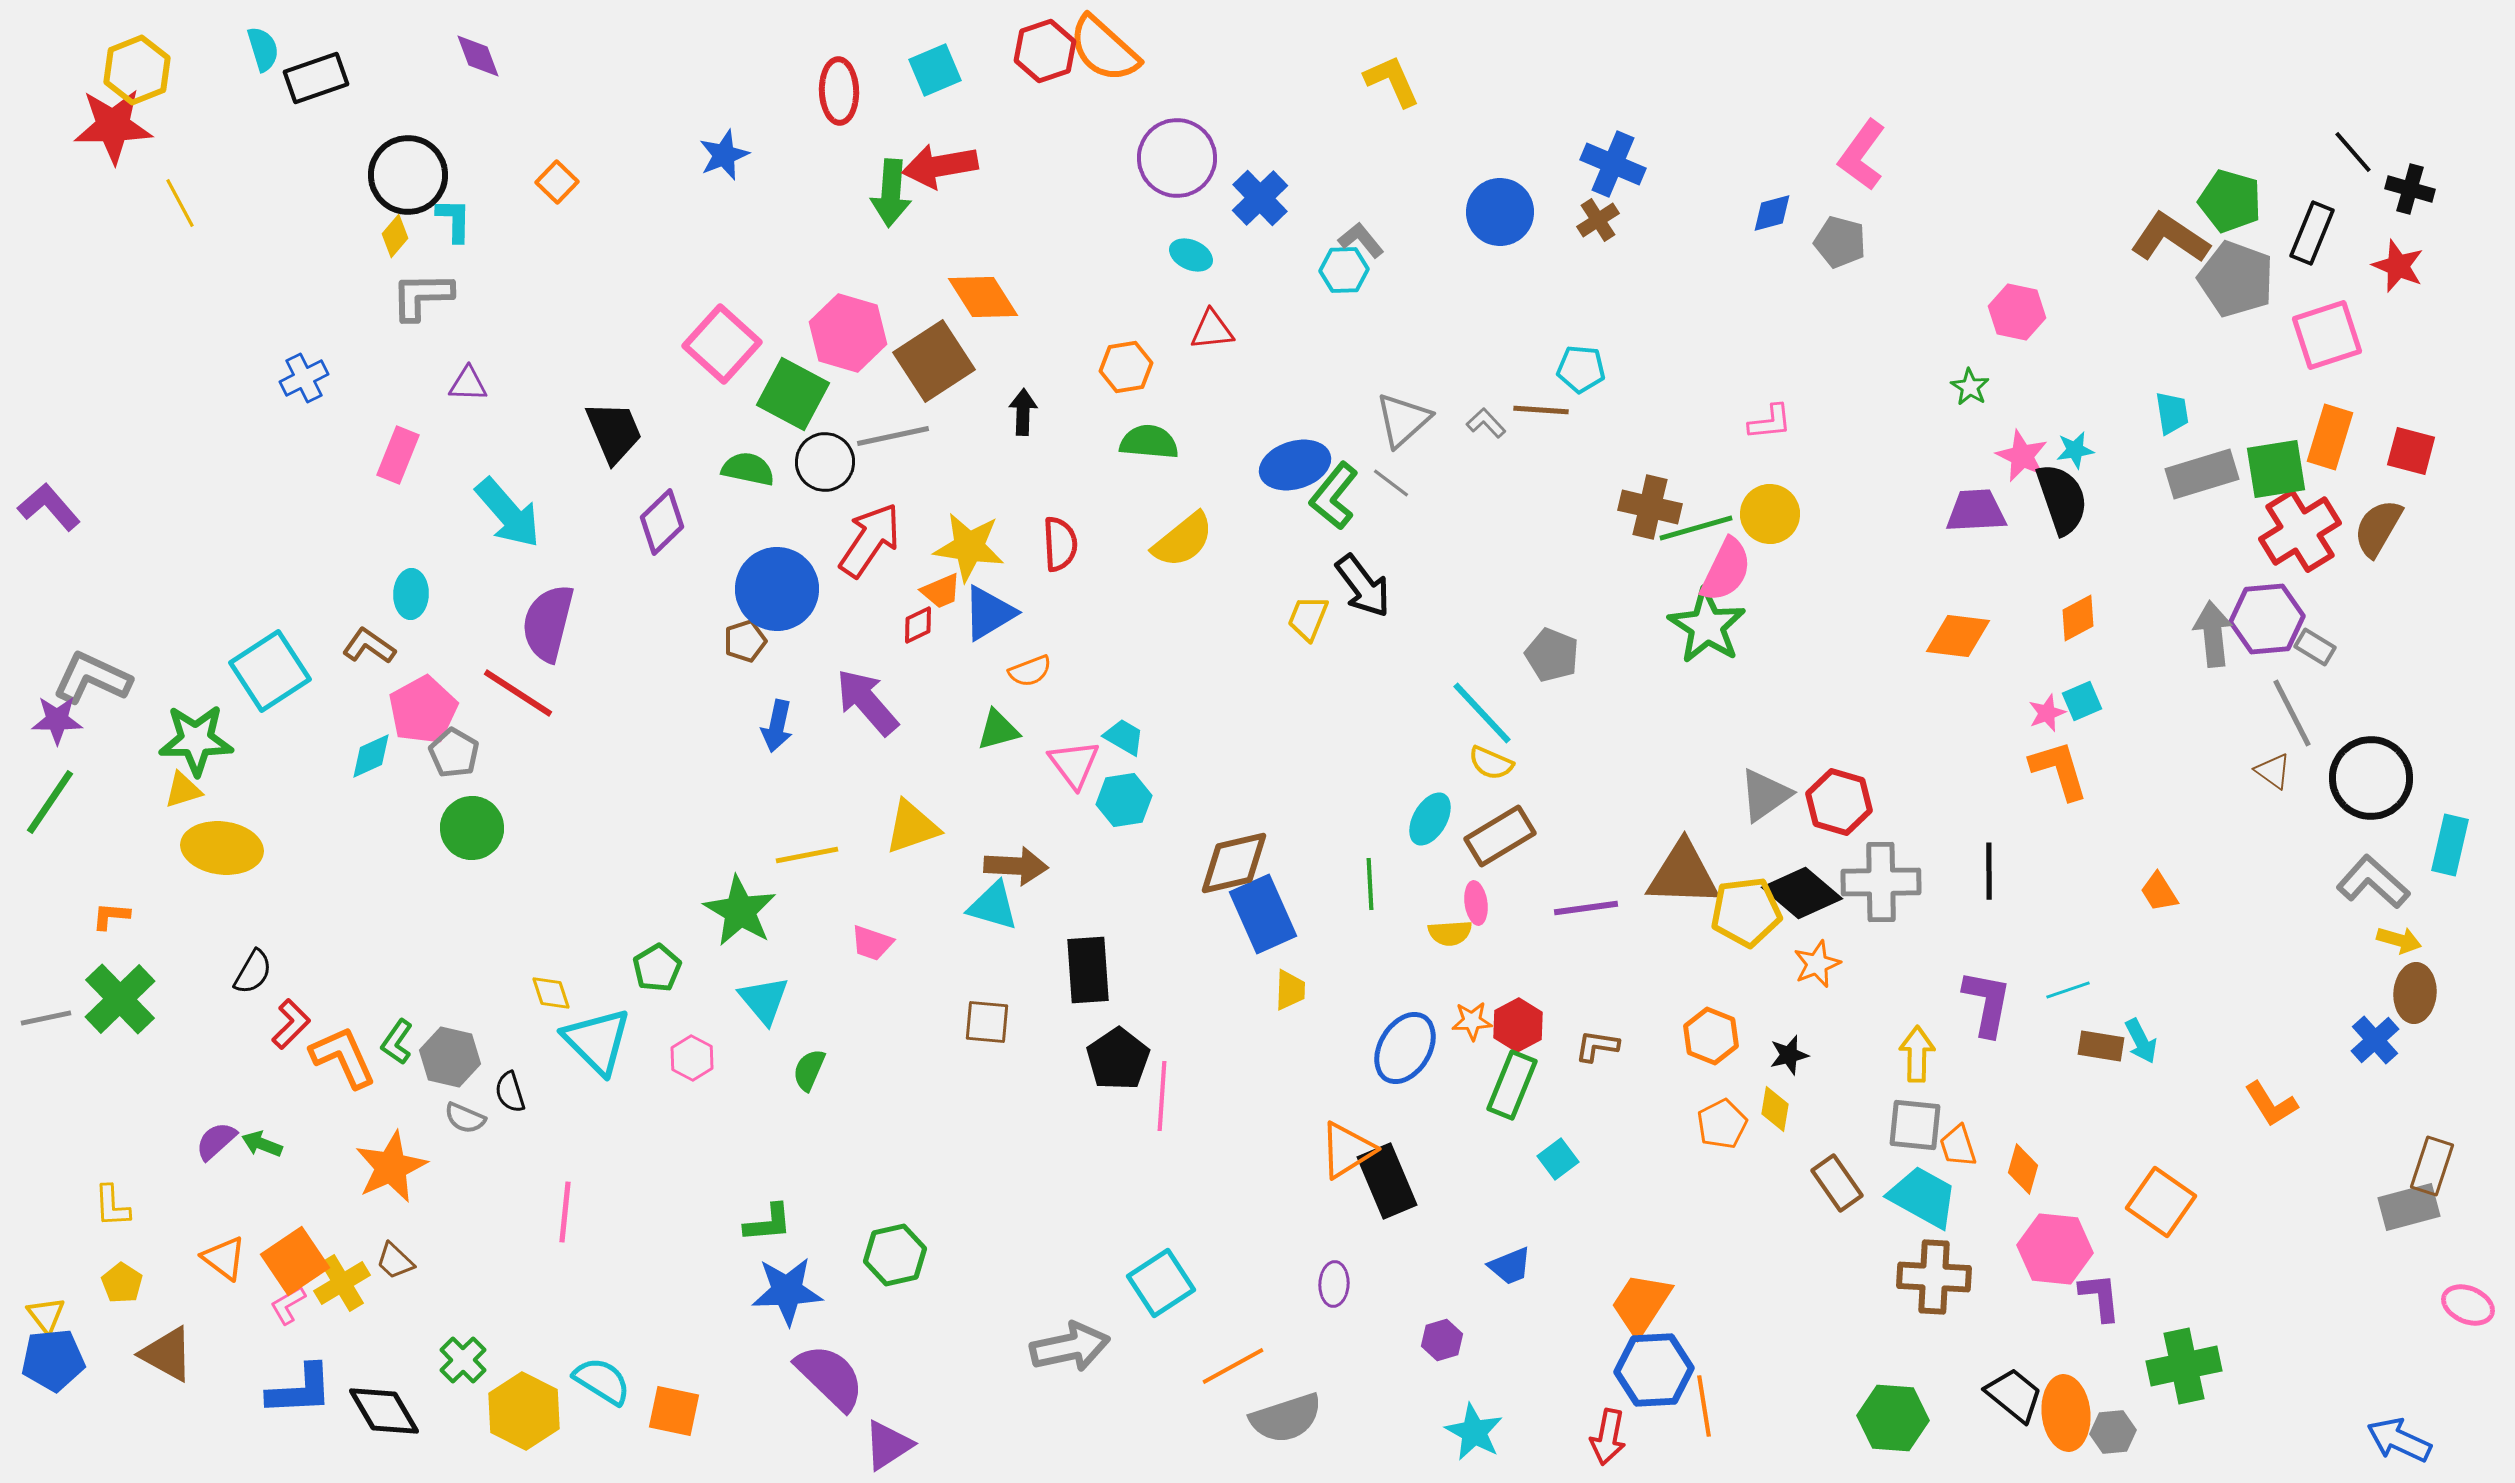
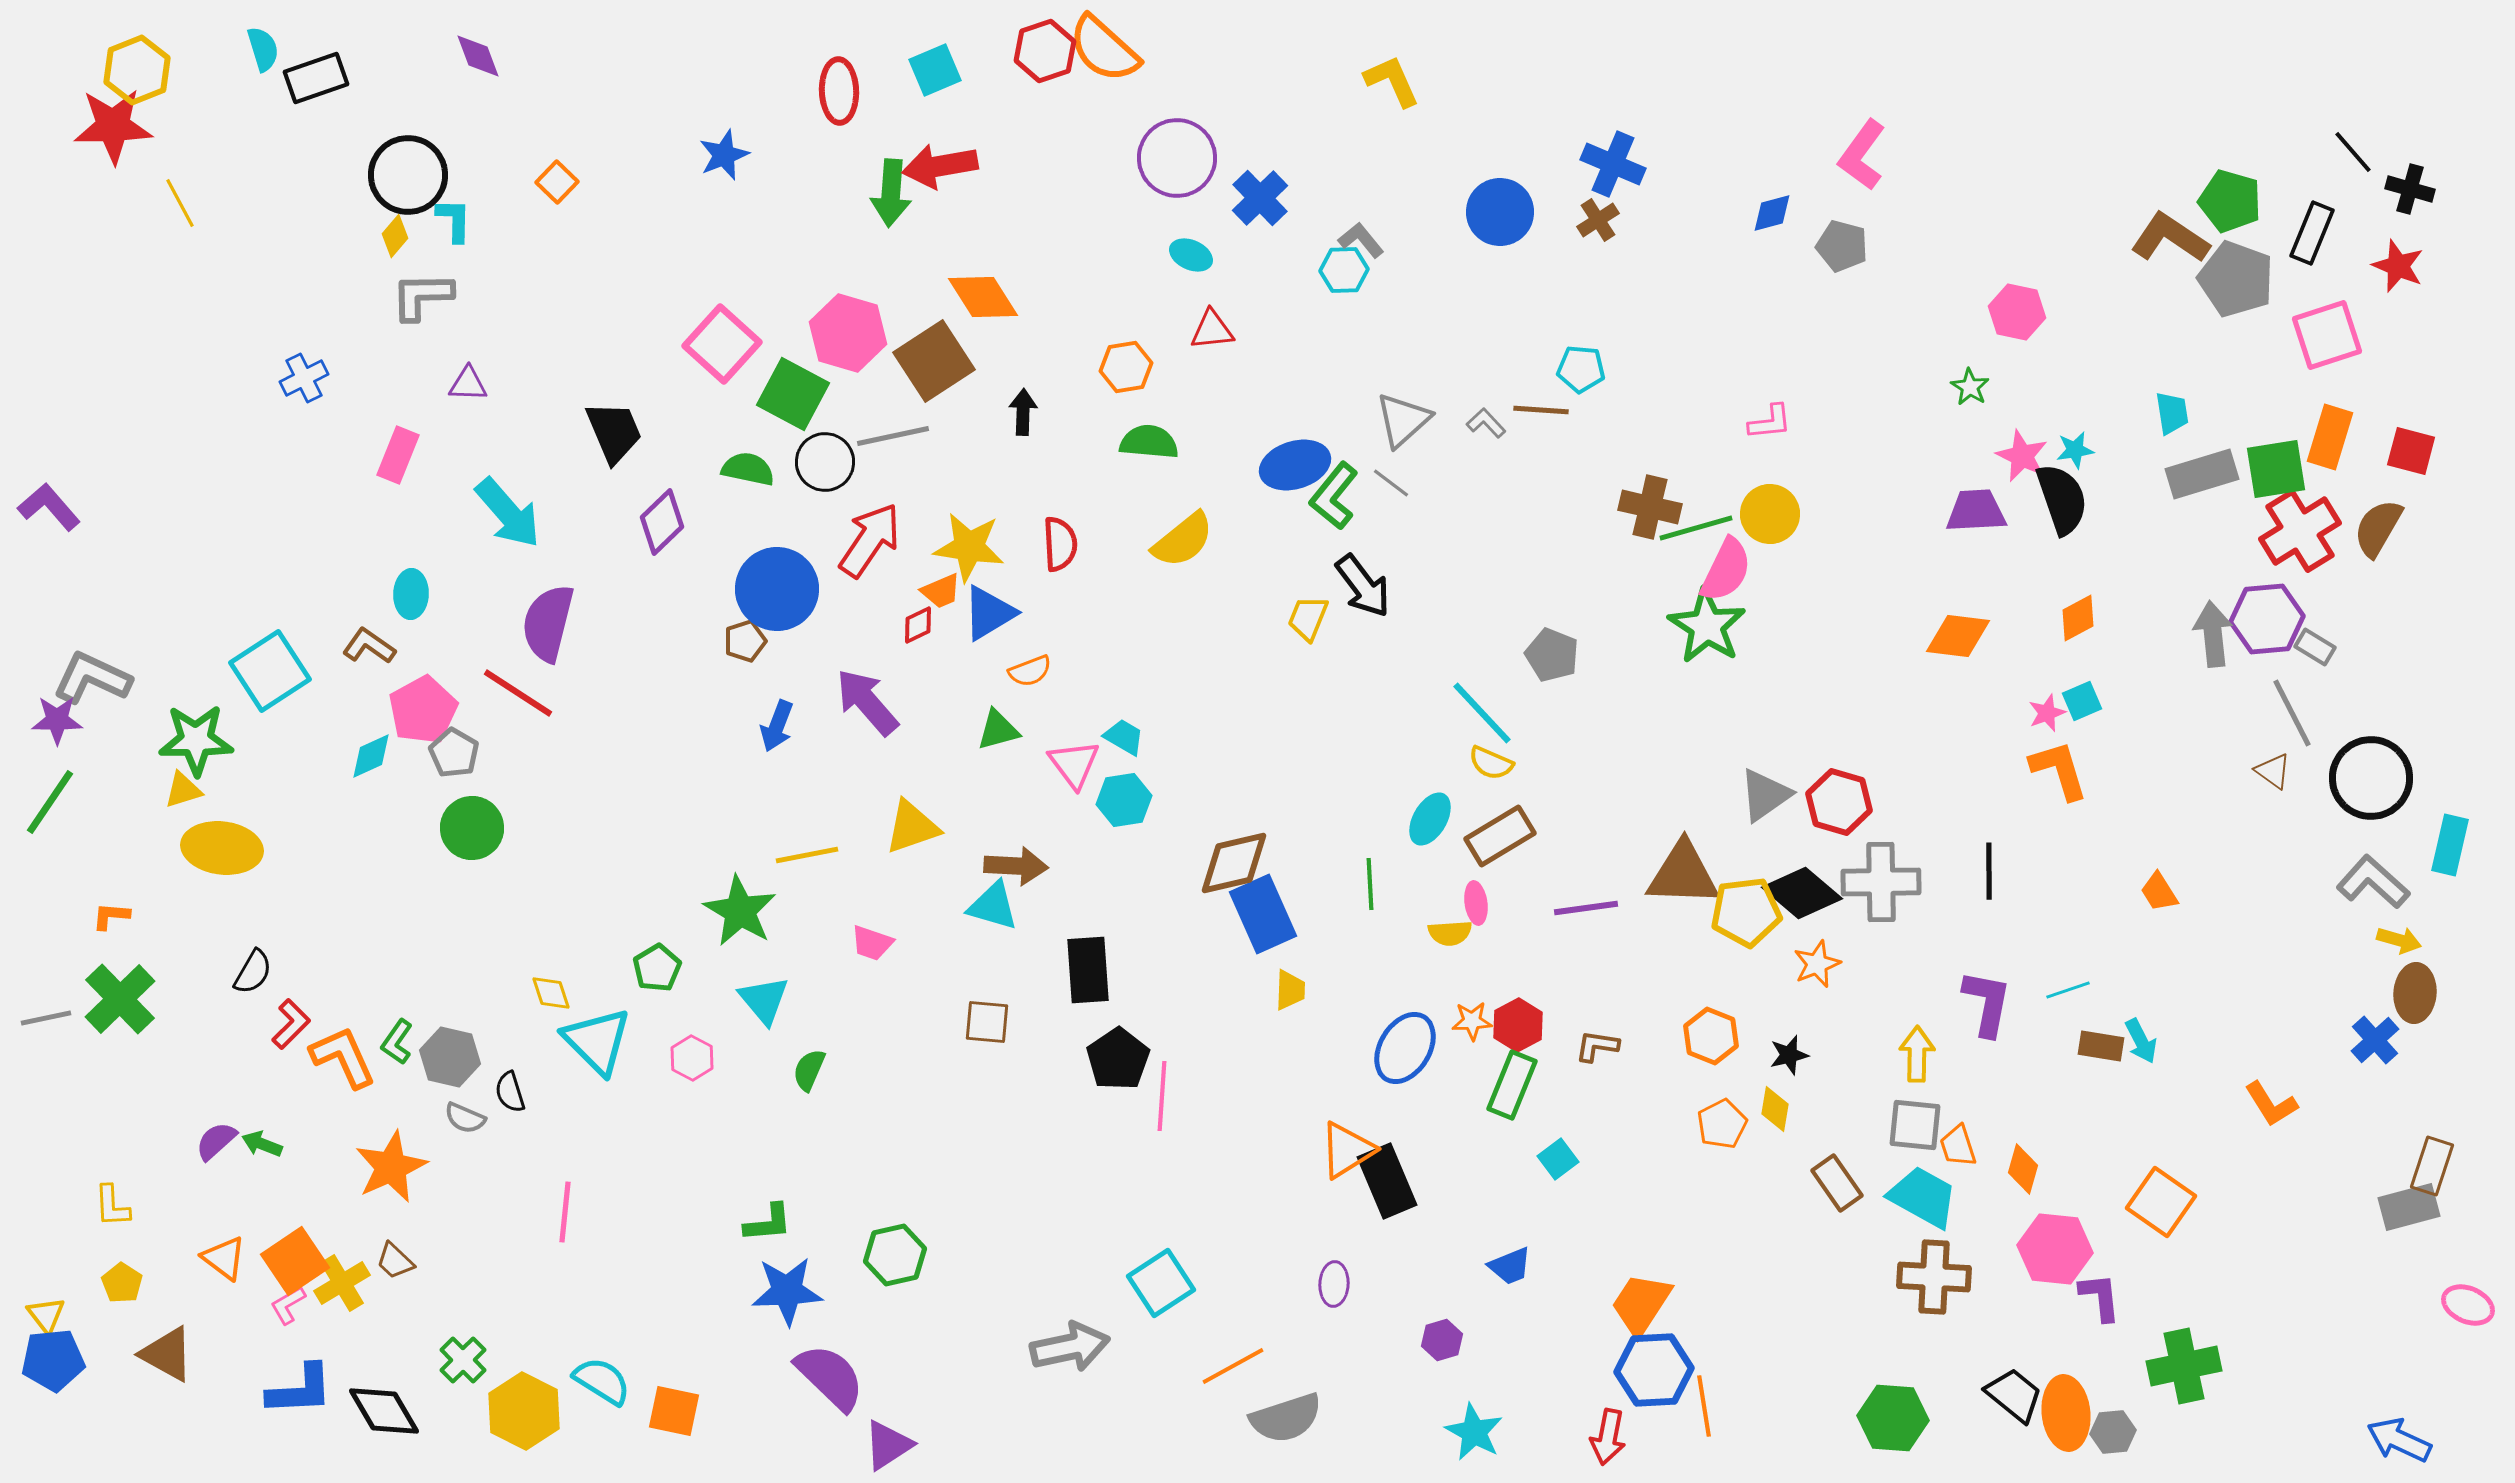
gray pentagon at (1840, 242): moved 2 px right, 4 px down
blue arrow at (777, 726): rotated 9 degrees clockwise
